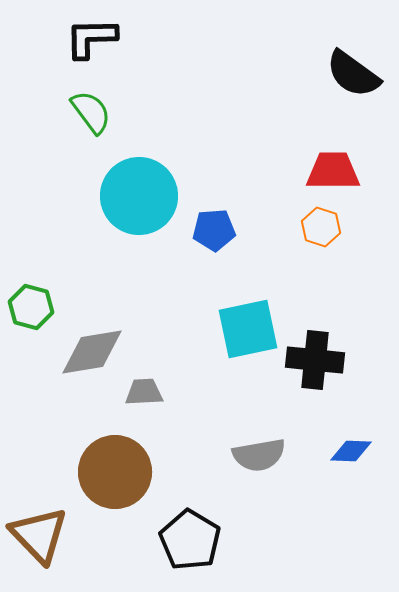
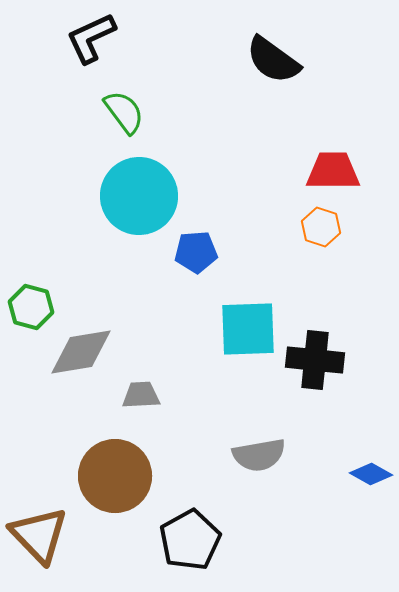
black L-shape: rotated 24 degrees counterclockwise
black semicircle: moved 80 px left, 14 px up
green semicircle: moved 33 px right
blue pentagon: moved 18 px left, 22 px down
cyan square: rotated 10 degrees clockwise
gray diamond: moved 11 px left
gray trapezoid: moved 3 px left, 3 px down
blue diamond: moved 20 px right, 23 px down; rotated 27 degrees clockwise
brown circle: moved 4 px down
black pentagon: rotated 12 degrees clockwise
